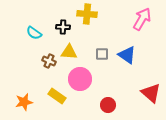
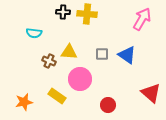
black cross: moved 15 px up
cyan semicircle: rotated 28 degrees counterclockwise
